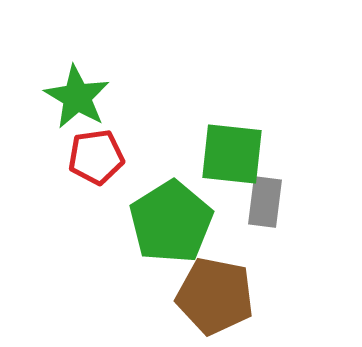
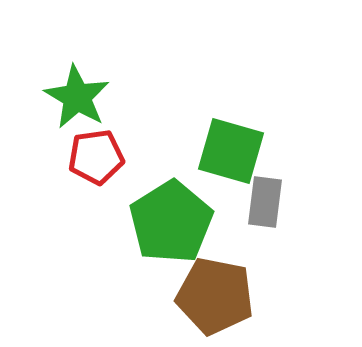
green square: moved 1 px left, 3 px up; rotated 10 degrees clockwise
